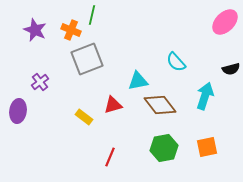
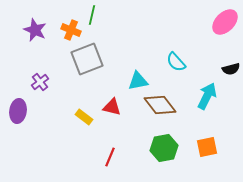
cyan arrow: moved 2 px right; rotated 8 degrees clockwise
red triangle: moved 1 px left, 2 px down; rotated 30 degrees clockwise
